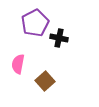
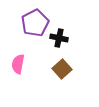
brown square: moved 17 px right, 12 px up
